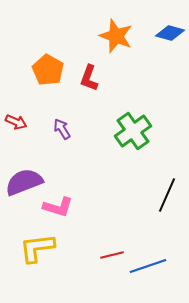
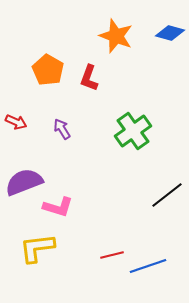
black line: rotated 28 degrees clockwise
